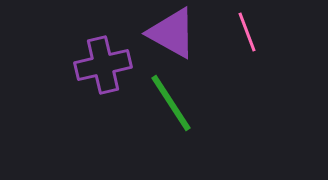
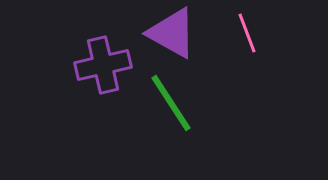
pink line: moved 1 px down
